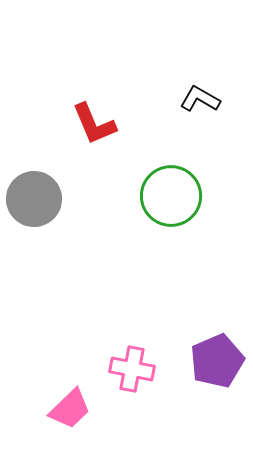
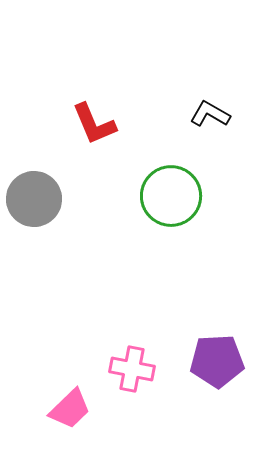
black L-shape: moved 10 px right, 15 px down
purple pentagon: rotated 20 degrees clockwise
